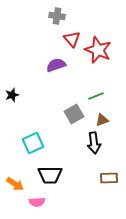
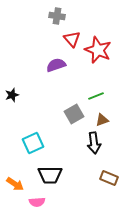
brown rectangle: rotated 24 degrees clockwise
